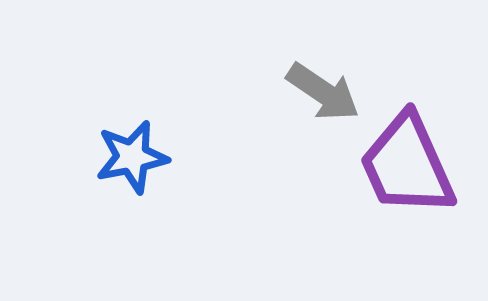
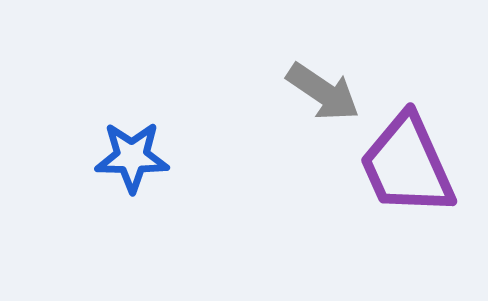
blue star: rotated 12 degrees clockwise
